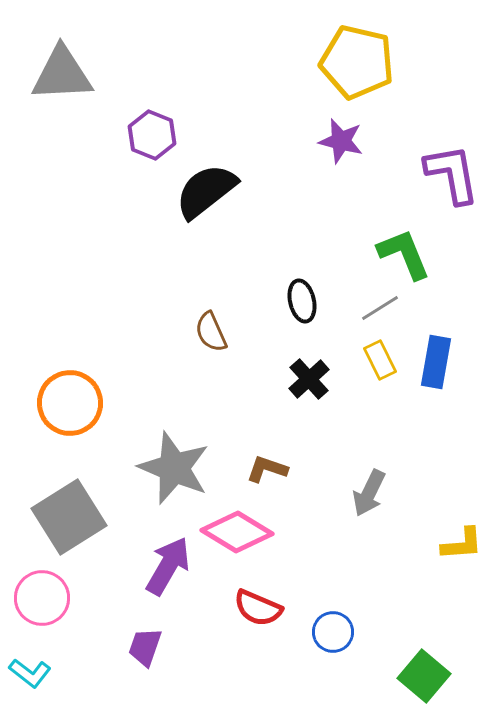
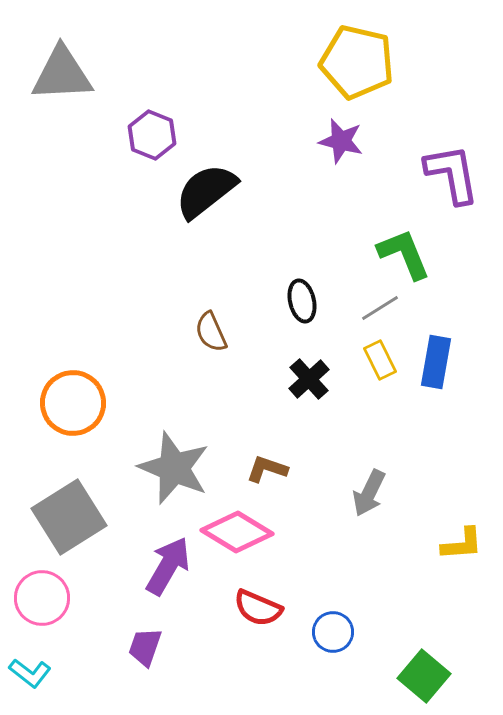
orange circle: moved 3 px right
